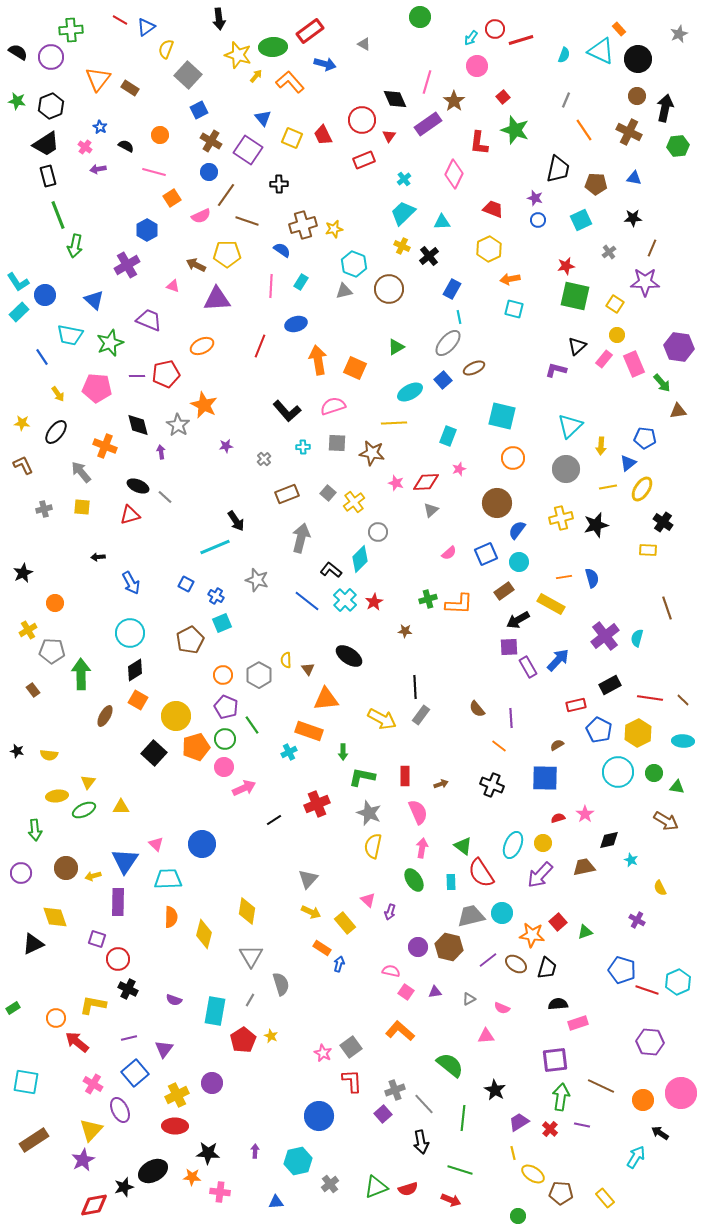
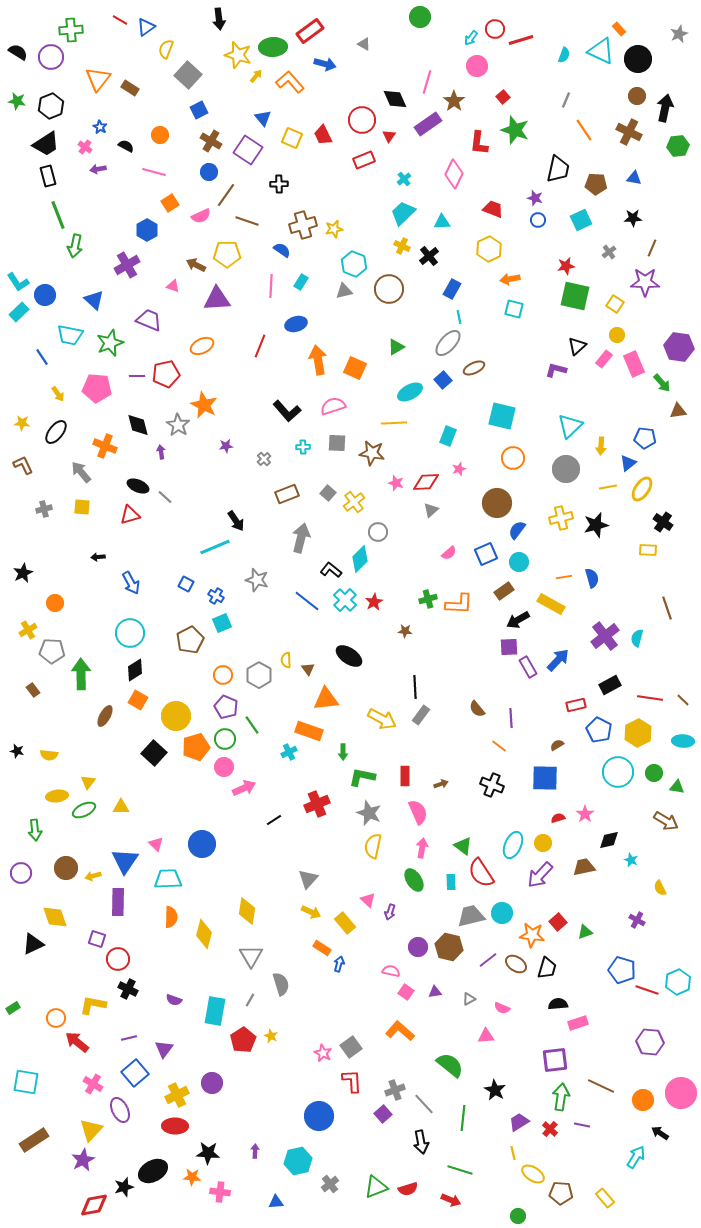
orange square at (172, 198): moved 2 px left, 5 px down
